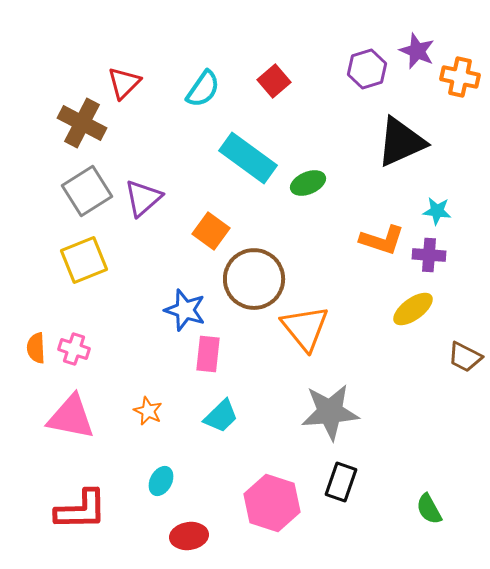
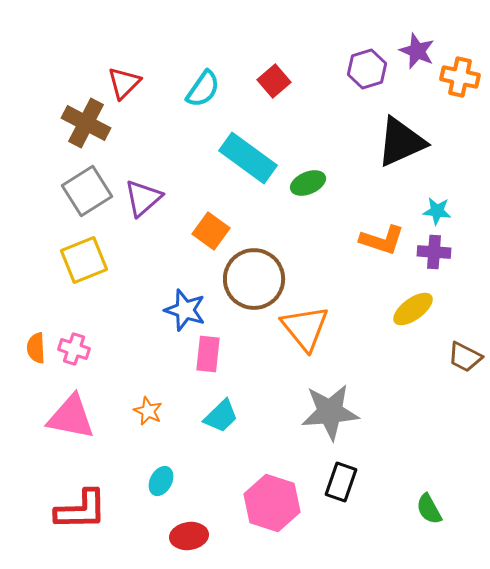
brown cross: moved 4 px right
purple cross: moved 5 px right, 3 px up
